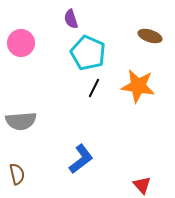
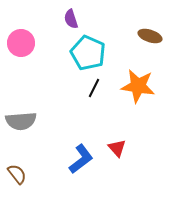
brown semicircle: rotated 25 degrees counterclockwise
red triangle: moved 25 px left, 37 px up
